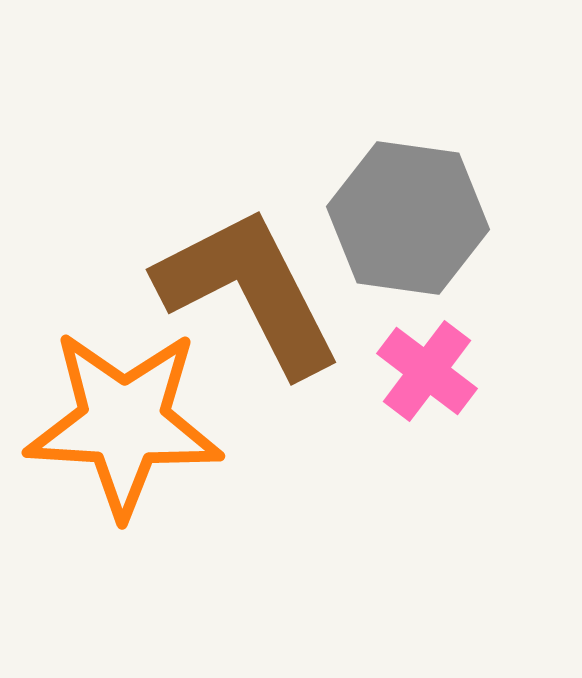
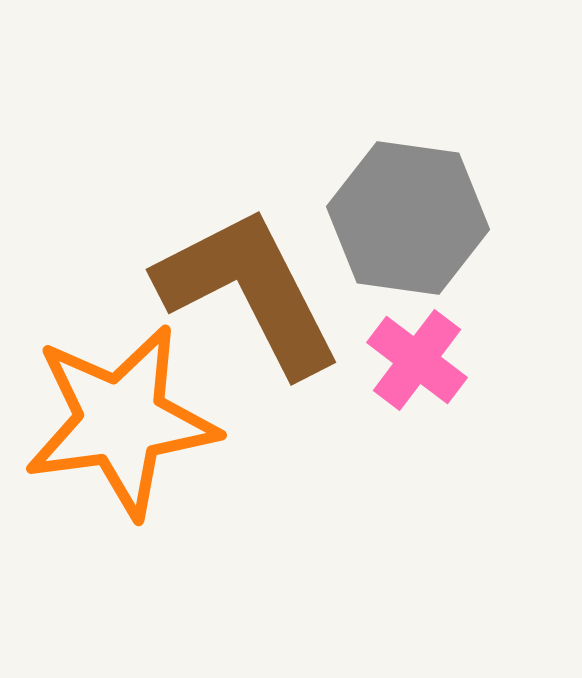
pink cross: moved 10 px left, 11 px up
orange star: moved 3 px left, 2 px up; rotated 11 degrees counterclockwise
